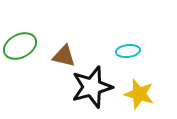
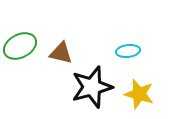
brown triangle: moved 3 px left, 3 px up
